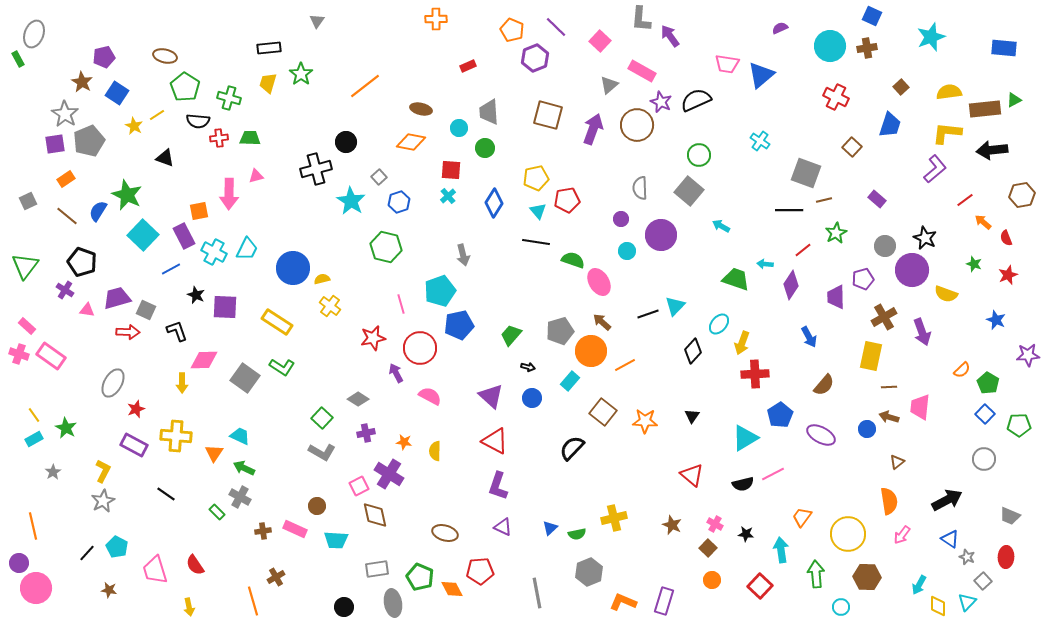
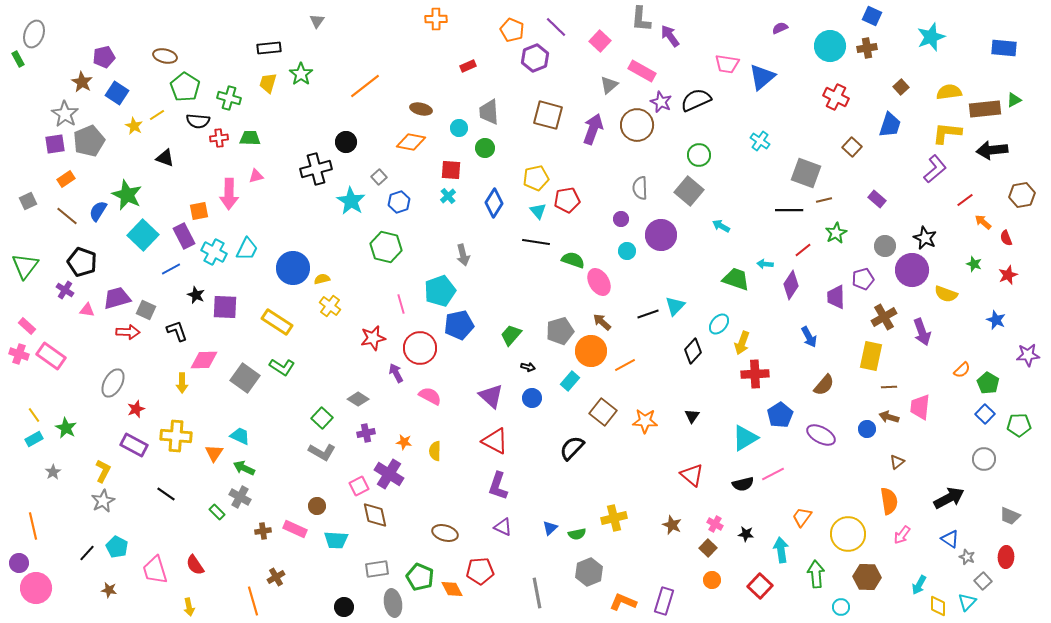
blue triangle at (761, 75): moved 1 px right, 2 px down
black arrow at (947, 500): moved 2 px right, 2 px up
